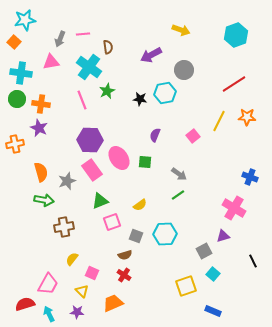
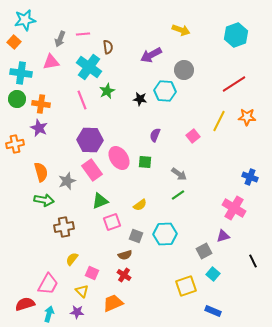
cyan hexagon at (165, 93): moved 2 px up; rotated 15 degrees clockwise
cyan arrow at (49, 314): rotated 42 degrees clockwise
